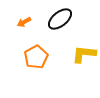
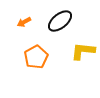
black ellipse: moved 2 px down
yellow L-shape: moved 1 px left, 3 px up
